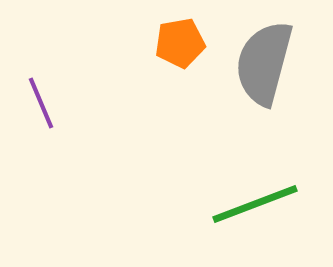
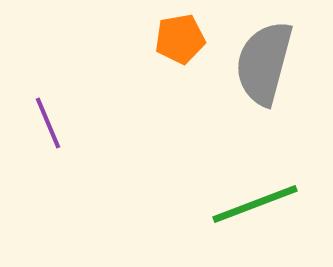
orange pentagon: moved 4 px up
purple line: moved 7 px right, 20 px down
